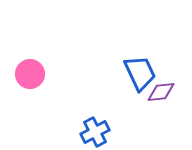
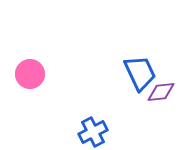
blue cross: moved 2 px left
